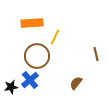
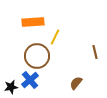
orange rectangle: moved 1 px right, 1 px up
brown line: moved 1 px left, 2 px up
